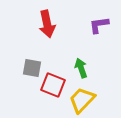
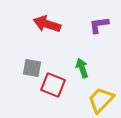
red arrow: rotated 120 degrees clockwise
green arrow: moved 1 px right
yellow trapezoid: moved 19 px right
